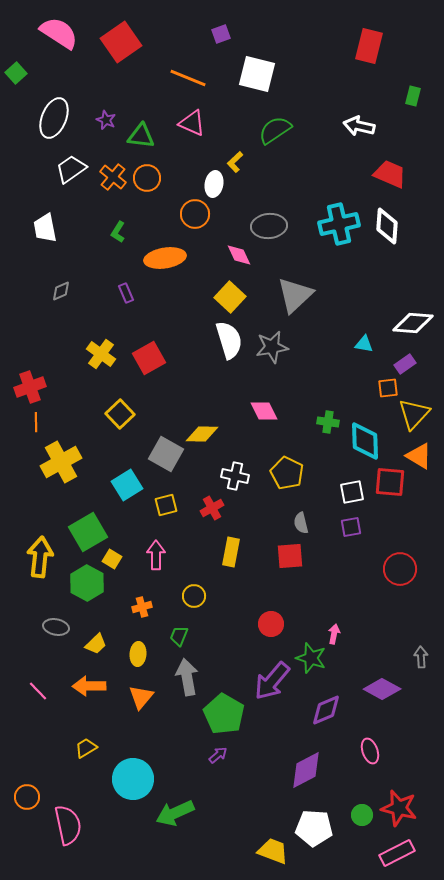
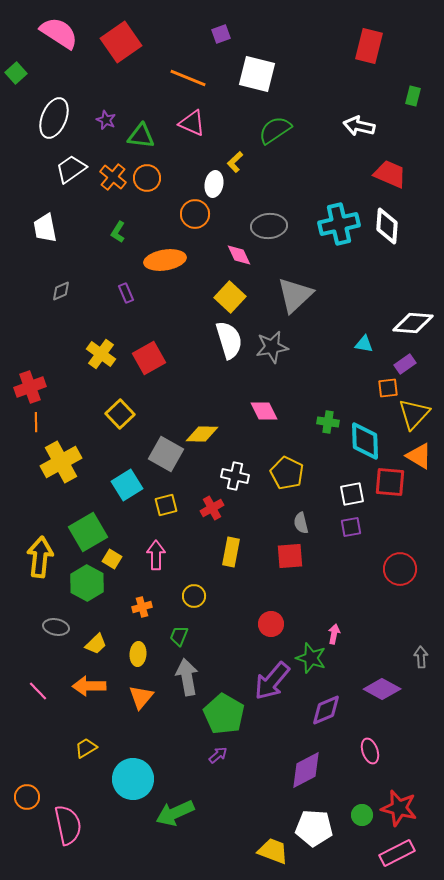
orange ellipse at (165, 258): moved 2 px down
white square at (352, 492): moved 2 px down
